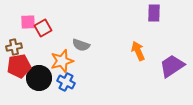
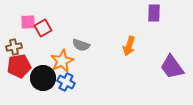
orange arrow: moved 9 px left, 5 px up; rotated 138 degrees counterclockwise
orange star: rotated 10 degrees counterclockwise
purple trapezoid: moved 1 px down; rotated 92 degrees counterclockwise
black circle: moved 4 px right
